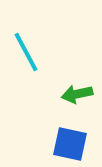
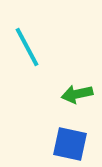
cyan line: moved 1 px right, 5 px up
